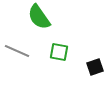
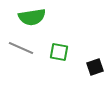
green semicircle: moved 7 px left; rotated 64 degrees counterclockwise
gray line: moved 4 px right, 3 px up
